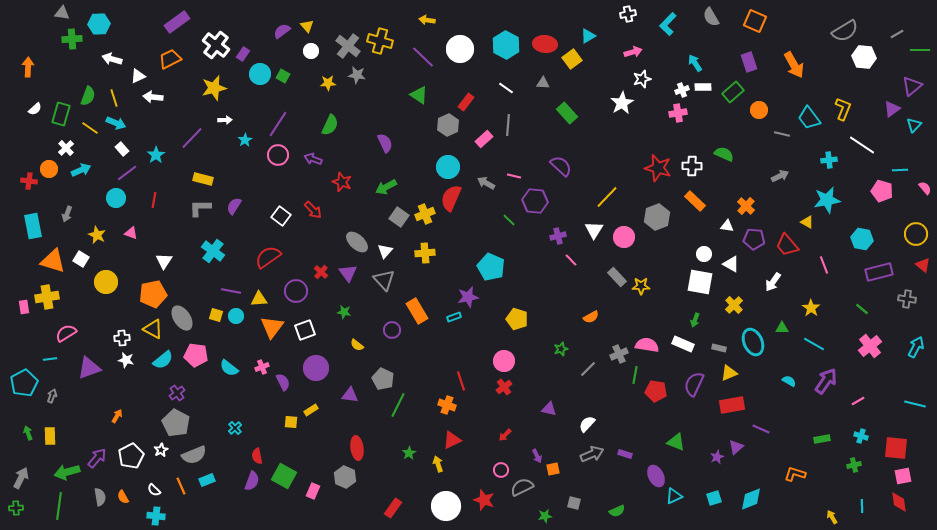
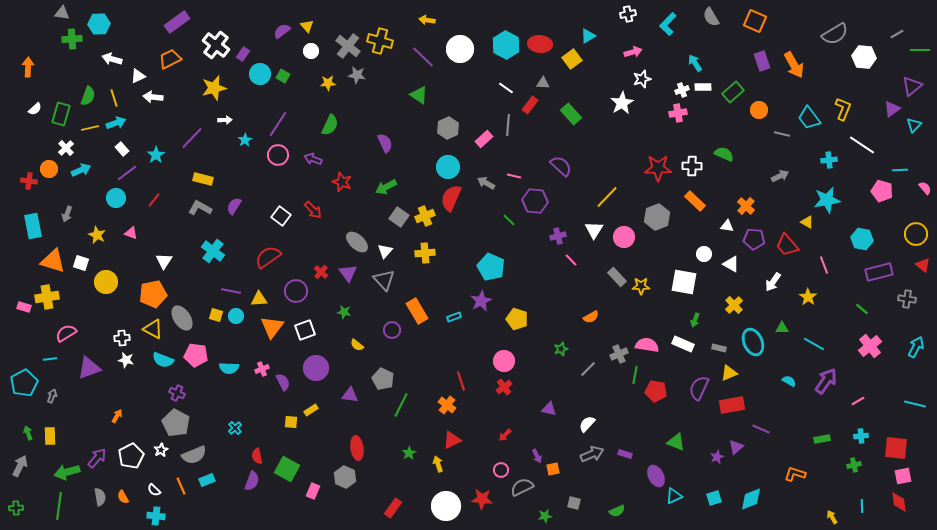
gray semicircle at (845, 31): moved 10 px left, 3 px down
red ellipse at (545, 44): moved 5 px left
purple rectangle at (749, 62): moved 13 px right, 1 px up
red rectangle at (466, 102): moved 64 px right, 3 px down
green rectangle at (567, 113): moved 4 px right, 1 px down
cyan arrow at (116, 123): rotated 42 degrees counterclockwise
gray hexagon at (448, 125): moved 3 px down
yellow line at (90, 128): rotated 48 degrees counterclockwise
red star at (658, 168): rotated 16 degrees counterclockwise
red line at (154, 200): rotated 28 degrees clockwise
gray L-shape at (200, 208): rotated 30 degrees clockwise
yellow cross at (425, 214): moved 2 px down
white square at (81, 259): moved 4 px down; rotated 14 degrees counterclockwise
white square at (700, 282): moved 16 px left
purple star at (468, 297): moved 13 px right, 4 px down; rotated 15 degrees counterclockwise
pink rectangle at (24, 307): rotated 64 degrees counterclockwise
yellow star at (811, 308): moved 3 px left, 11 px up
cyan semicircle at (163, 360): rotated 60 degrees clockwise
pink cross at (262, 367): moved 2 px down
cyan semicircle at (229, 368): rotated 36 degrees counterclockwise
purple semicircle at (694, 384): moved 5 px right, 4 px down
purple cross at (177, 393): rotated 28 degrees counterclockwise
green line at (398, 405): moved 3 px right
orange cross at (447, 405): rotated 18 degrees clockwise
cyan cross at (861, 436): rotated 24 degrees counterclockwise
green square at (284, 476): moved 3 px right, 7 px up
gray arrow at (21, 478): moved 1 px left, 12 px up
red star at (484, 500): moved 2 px left, 1 px up; rotated 15 degrees counterclockwise
